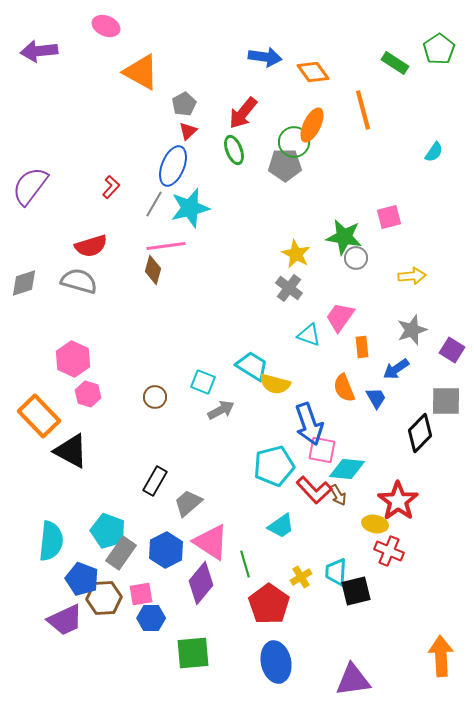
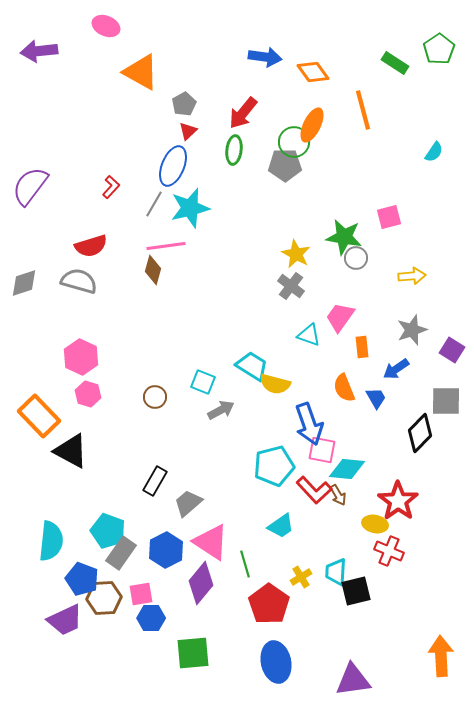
green ellipse at (234, 150): rotated 28 degrees clockwise
gray cross at (289, 288): moved 2 px right, 2 px up
pink hexagon at (73, 359): moved 8 px right, 2 px up
